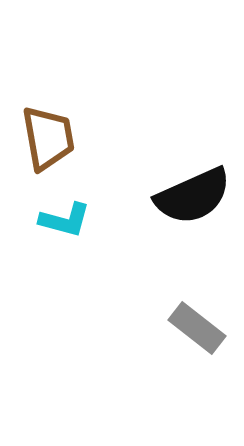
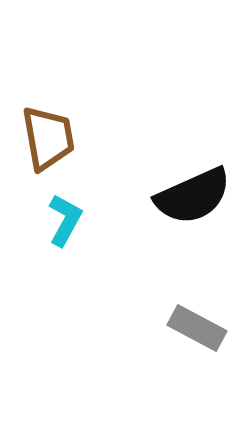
cyan L-shape: rotated 76 degrees counterclockwise
gray rectangle: rotated 10 degrees counterclockwise
